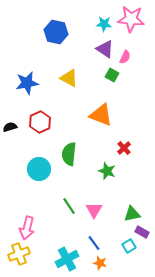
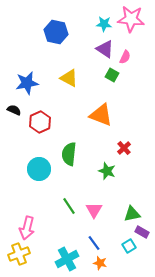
black semicircle: moved 4 px right, 17 px up; rotated 40 degrees clockwise
